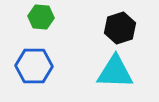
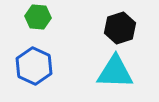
green hexagon: moved 3 px left
blue hexagon: rotated 24 degrees clockwise
